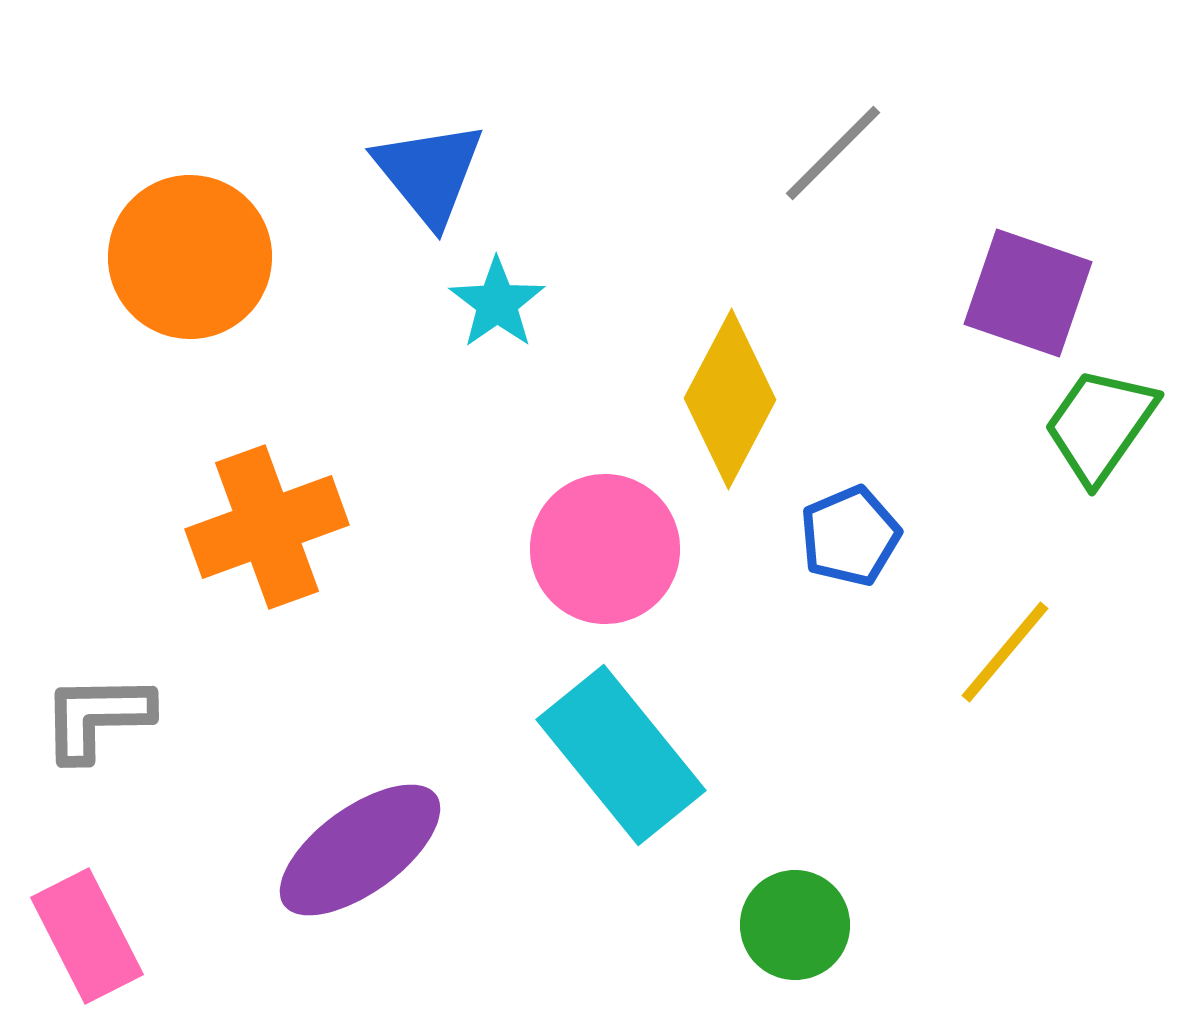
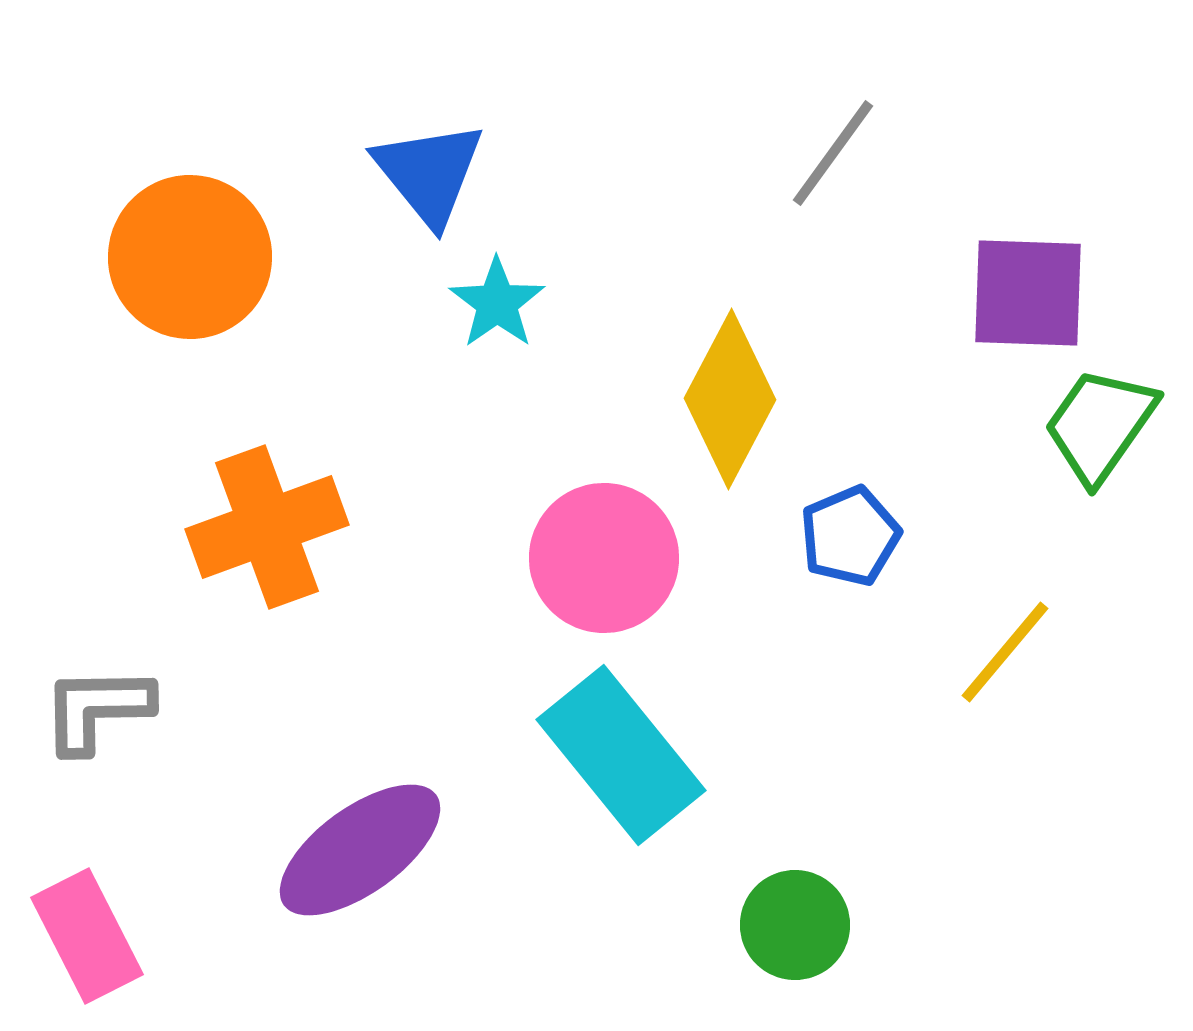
gray line: rotated 9 degrees counterclockwise
purple square: rotated 17 degrees counterclockwise
pink circle: moved 1 px left, 9 px down
gray L-shape: moved 8 px up
